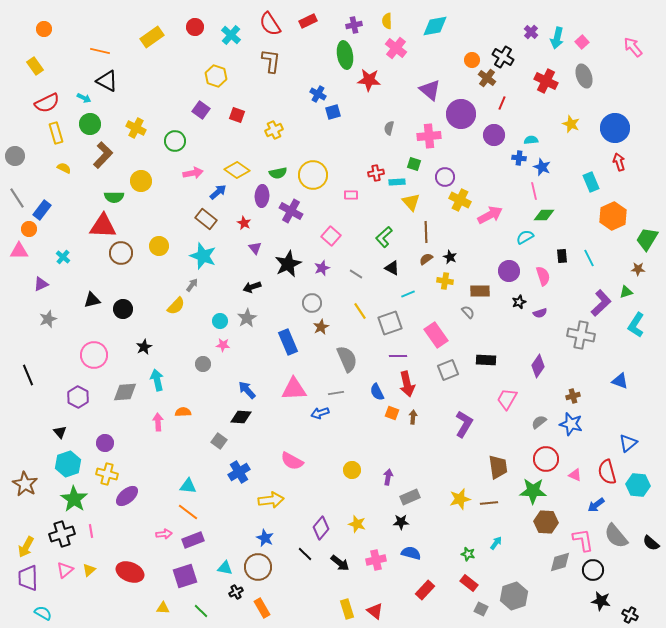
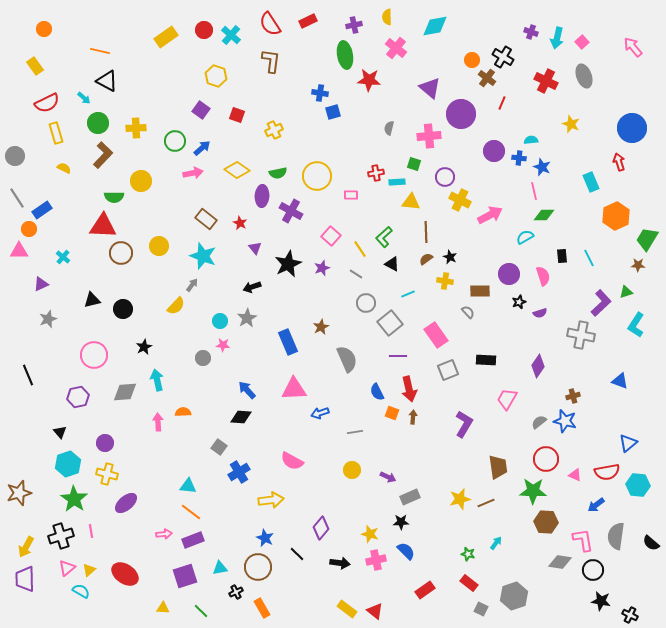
yellow semicircle at (387, 21): moved 4 px up
red circle at (195, 27): moved 9 px right, 3 px down
purple cross at (531, 32): rotated 24 degrees counterclockwise
yellow rectangle at (152, 37): moved 14 px right
purple triangle at (430, 90): moved 2 px up
blue cross at (318, 94): moved 2 px right, 1 px up; rotated 21 degrees counterclockwise
cyan arrow at (84, 98): rotated 16 degrees clockwise
green circle at (90, 124): moved 8 px right, 1 px up
yellow cross at (136, 128): rotated 30 degrees counterclockwise
blue circle at (615, 128): moved 17 px right
purple circle at (494, 135): moved 16 px down
yellow circle at (313, 175): moved 4 px right, 1 px down
blue arrow at (218, 192): moved 16 px left, 44 px up
yellow triangle at (411, 202): rotated 42 degrees counterclockwise
blue rectangle at (42, 210): rotated 18 degrees clockwise
orange hexagon at (613, 216): moved 3 px right
red star at (244, 223): moved 4 px left
black triangle at (392, 268): moved 4 px up
brown star at (638, 269): moved 4 px up
purple circle at (509, 271): moved 3 px down
gray circle at (312, 303): moved 54 px right
yellow line at (360, 311): moved 62 px up
gray square at (390, 323): rotated 20 degrees counterclockwise
gray circle at (203, 364): moved 6 px up
red arrow at (407, 384): moved 2 px right, 5 px down
gray line at (336, 393): moved 19 px right, 39 px down
purple hexagon at (78, 397): rotated 20 degrees clockwise
blue star at (571, 424): moved 6 px left, 3 px up
gray square at (219, 441): moved 6 px down
red semicircle at (607, 472): rotated 85 degrees counterclockwise
purple arrow at (388, 477): rotated 105 degrees clockwise
brown star at (25, 484): moved 6 px left, 9 px down; rotated 25 degrees clockwise
purple ellipse at (127, 496): moved 1 px left, 7 px down
brown line at (489, 503): moved 3 px left; rotated 18 degrees counterclockwise
orange line at (188, 512): moved 3 px right
yellow star at (357, 524): moved 13 px right, 10 px down
black cross at (62, 534): moved 1 px left, 2 px down
gray semicircle at (616, 536): rotated 48 degrees clockwise
blue semicircle at (411, 553): moved 5 px left, 2 px up; rotated 30 degrees clockwise
black line at (305, 554): moved 8 px left
gray diamond at (560, 562): rotated 25 degrees clockwise
black arrow at (340, 563): rotated 30 degrees counterclockwise
cyan triangle at (225, 568): moved 5 px left; rotated 21 degrees counterclockwise
pink triangle at (65, 570): moved 2 px right, 2 px up
red ellipse at (130, 572): moved 5 px left, 2 px down; rotated 12 degrees clockwise
purple trapezoid at (28, 578): moved 3 px left, 1 px down
red rectangle at (425, 590): rotated 12 degrees clockwise
yellow rectangle at (347, 609): rotated 36 degrees counterclockwise
cyan semicircle at (43, 613): moved 38 px right, 22 px up
